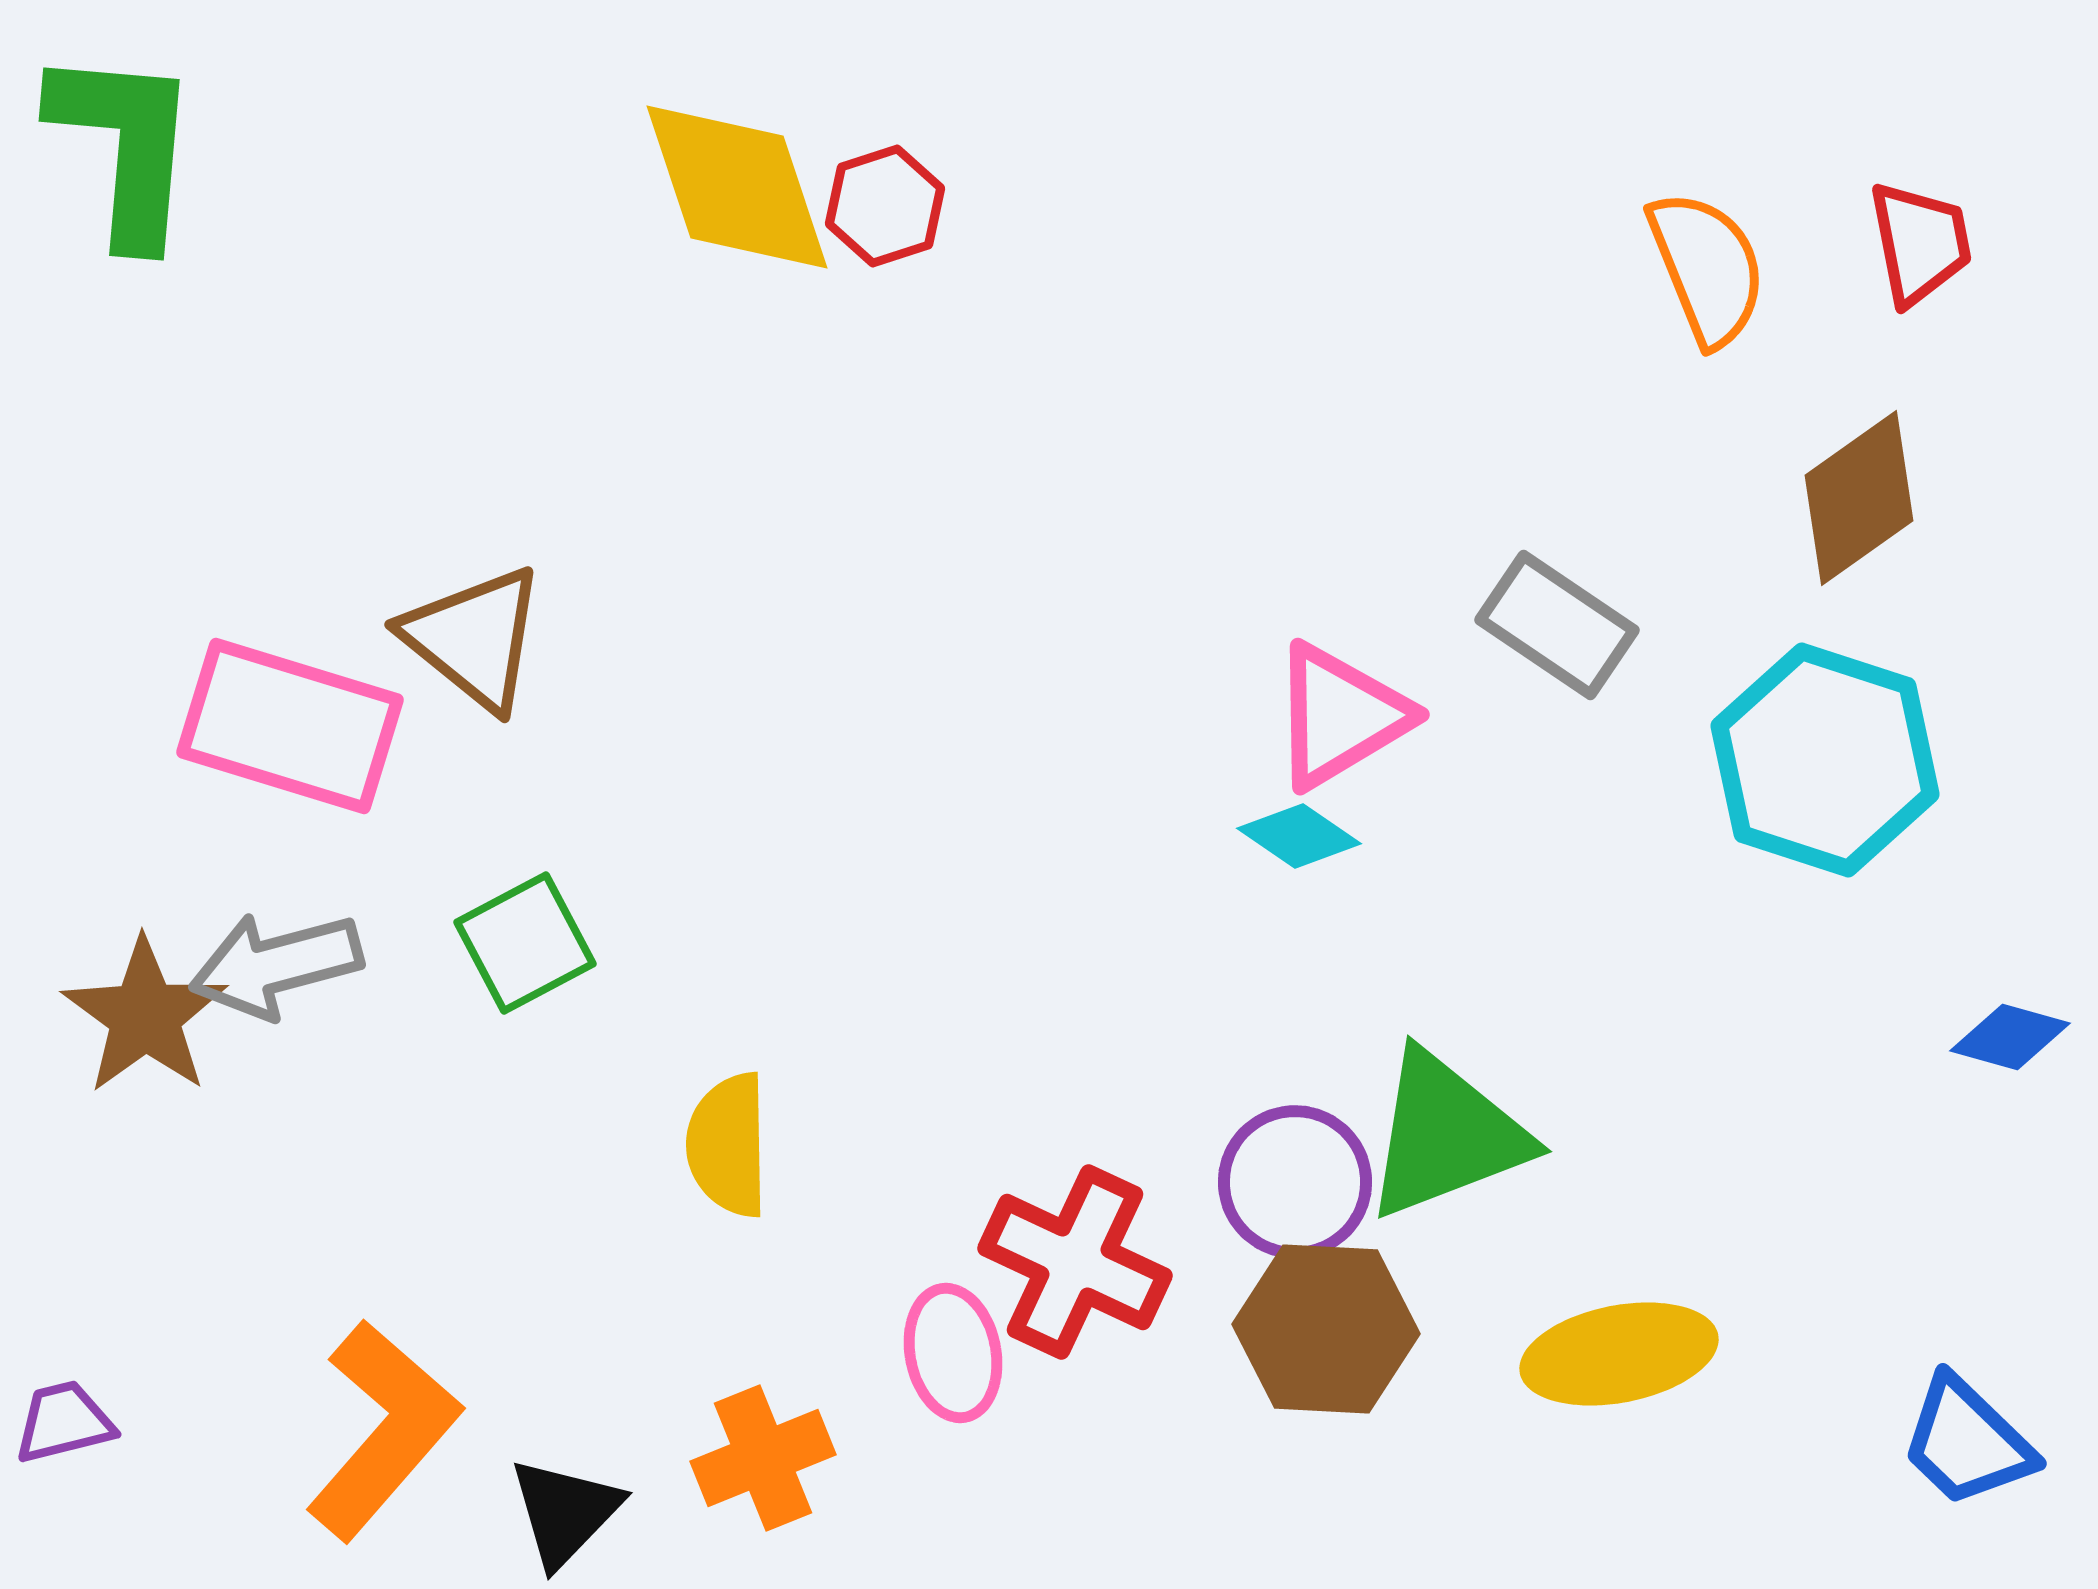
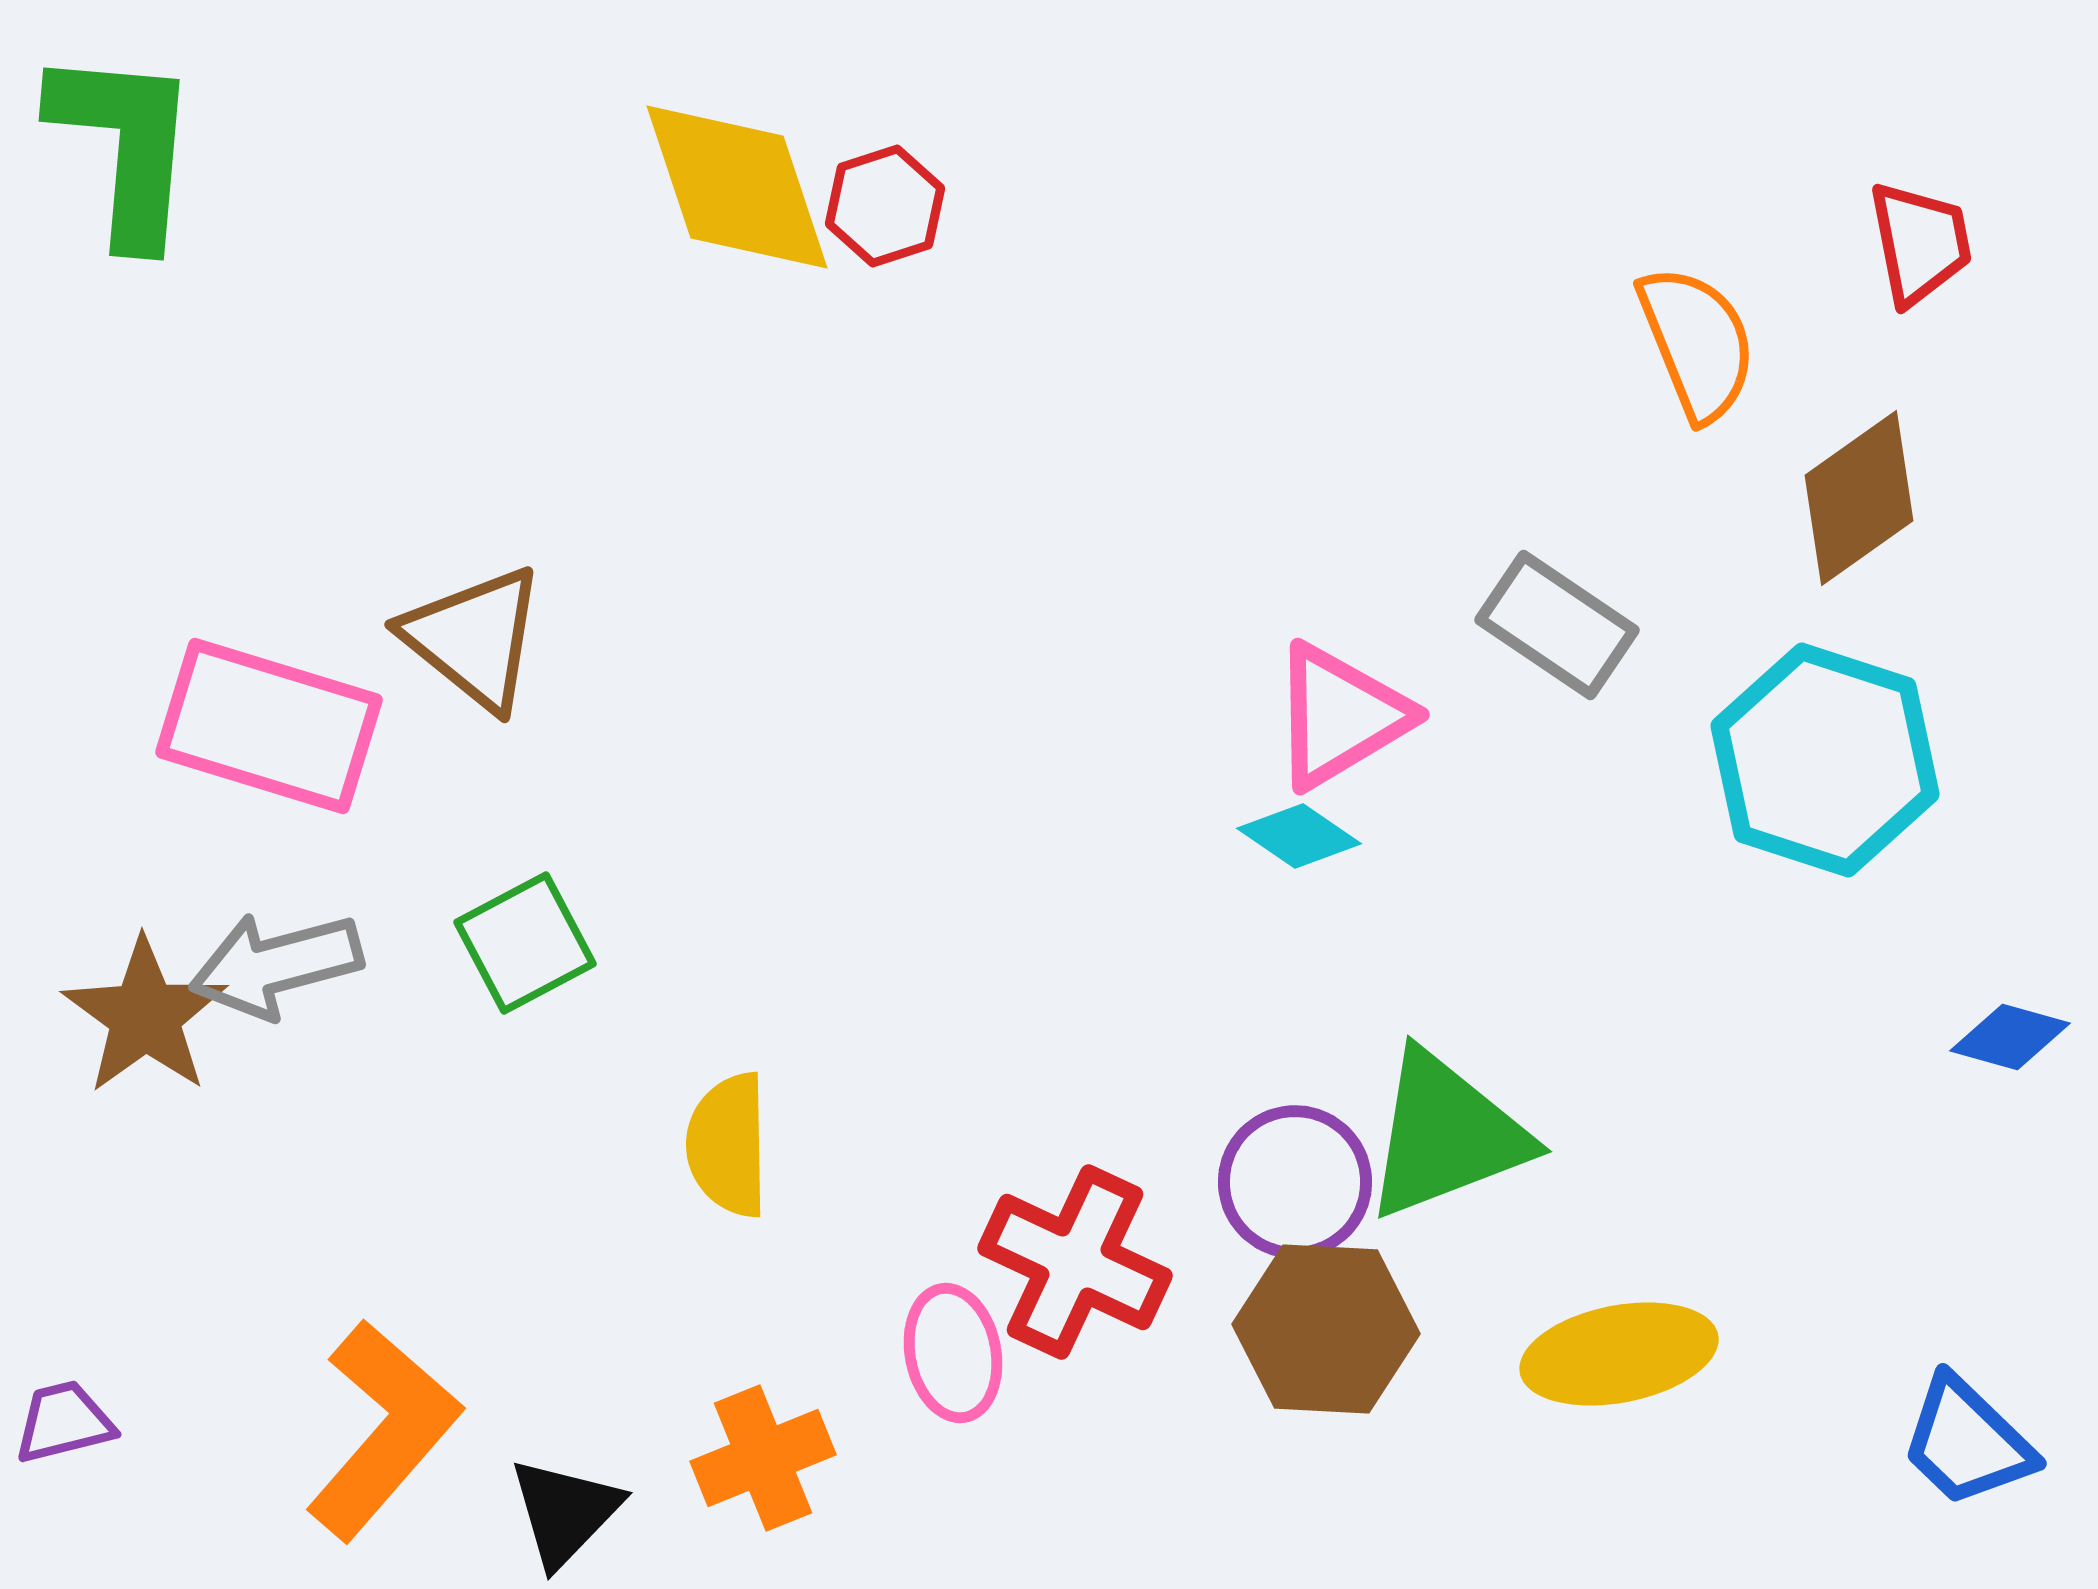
orange semicircle: moved 10 px left, 75 px down
pink rectangle: moved 21 px left
